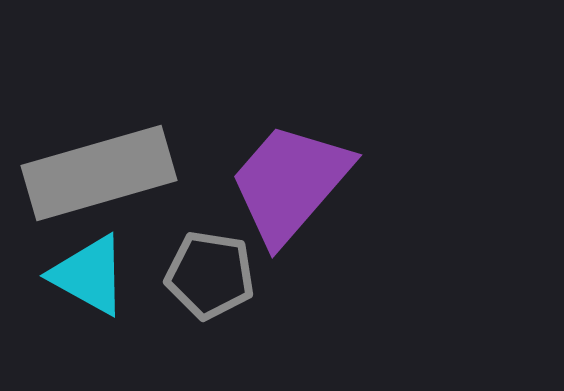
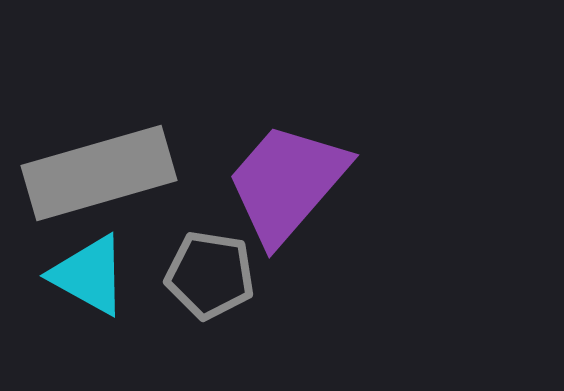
purple trapezoid: moved 3 px left
